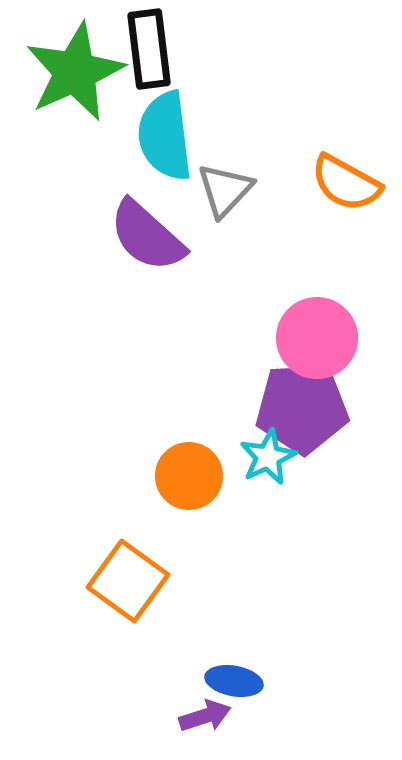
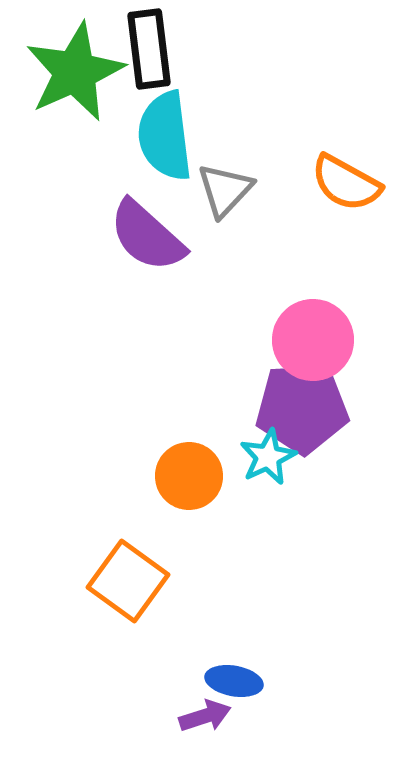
pink circle: moved 4 px left, 2 px down
